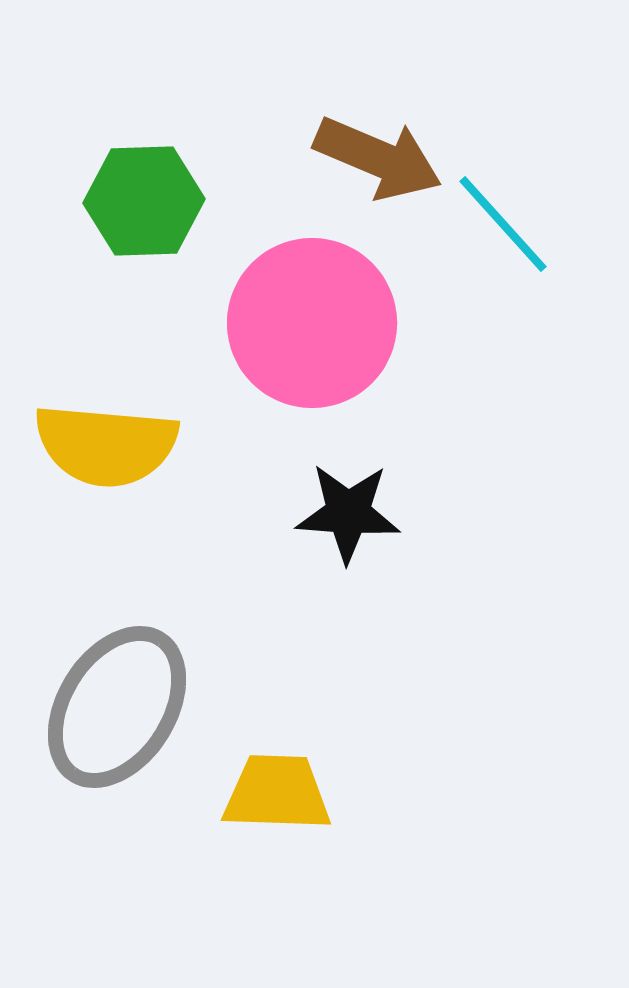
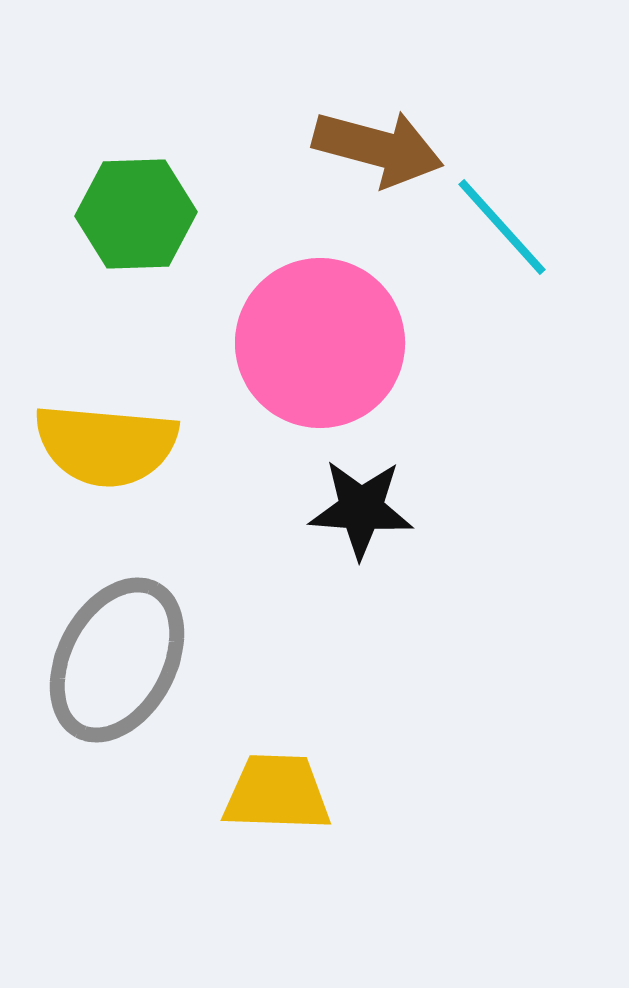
brown arrow: moved 10 px up; rotated 8 degrees counterclockwise
green hexagon: moved 8 px left, 13 px down
cyan line: moved 1 px left, 3 px down
pink circle: moved 8 px right, 20 px down
black star: moved 13 px right, 4 px up
gray ellipse: moved 47 px up; rotated 4 degrees counterclockwise
